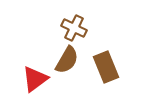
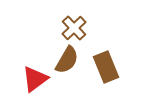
brown cross: rotated 20 degrees clockwise
